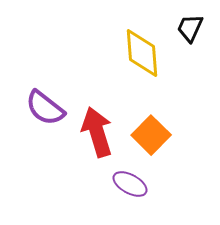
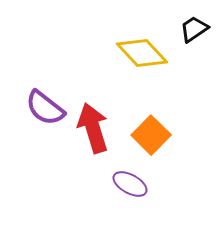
black trapezoid: moved 4 px right, 1 px down; rotated 32 degrees clockwise
yellow diamond: rotated 39 degrees counterclockwise
red arrow: moved 4 px left, 4 px up
